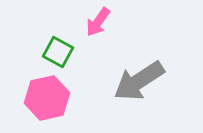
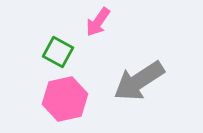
pink hexagon: moved 18 px right, 1 px down
